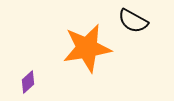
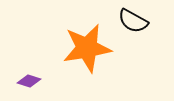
purple diamond: moved 1 px right, 1 px up; rotated 60 degrees clockwise
